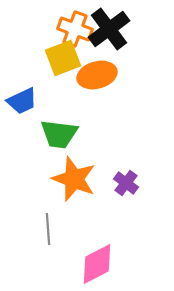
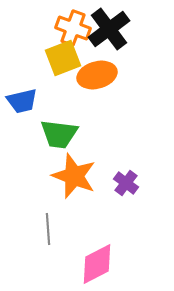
orange cross: moved 2 px left, 1 px up
blue trapezoid: rotated 12 degrees clockwise
orange star: moved 3 px up
